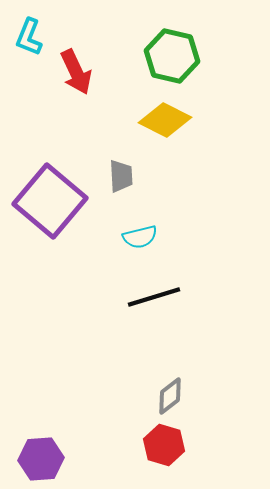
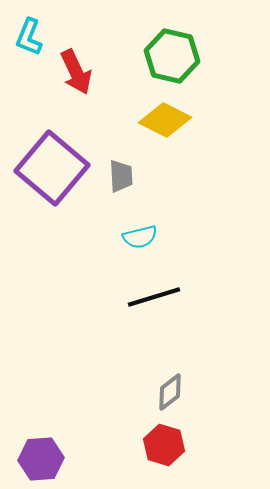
purple square: moved 2 px right, 33 px up
gray diamond: moved 4 px up
